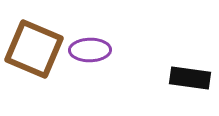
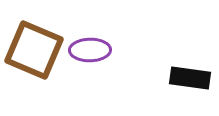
brown square: moved 1 px down
